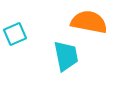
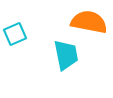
cyan trapezoid: moved 1 px up
